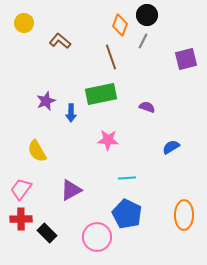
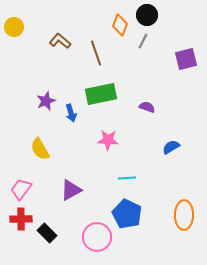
yellow circle: moved 10 px left, 4 px down
brown line: moved 15 px left, 4 px up
blue arrow: rotated 18 degrees counterclockwise
yellow semicircle: moved 3 px right, 2 px up
